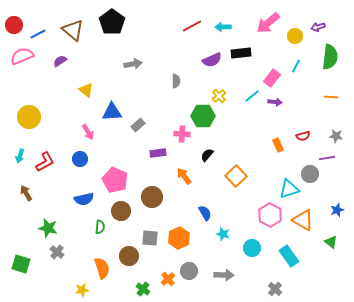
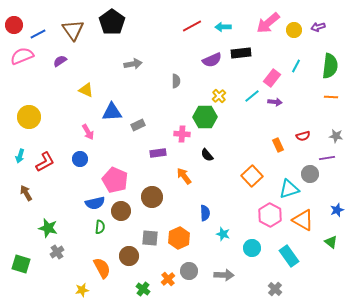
brown triangle at (73, 30): rotated 15 degrees clockwise
yellow circle at (295, 36): moved 1 px left, 6 px up
green semicircle at (330, 57): moved 9 px down
yellow triangle at (86, 90): rotated 14 degrees counterclockwise
green hexagon at (203, 116): moved 2 px right, 1 px down
gray rectangle at (138, 125): rotated 16 degrees clockwise
black semicircle at (207, 155): rotated 80 degrees counterclockwise
orange square at (236, 176): moved 16 px right
blue semicircle at (84, 199): moved 11 px right, 4 px down
blue semicircle at (205, 213): rotated 28 degrees clockwise
gray cross at (57, 252): rotated 16 degrees clockwise
orange semicircle at (102, 268): rotated 10 degrees counterclockwise
